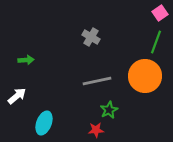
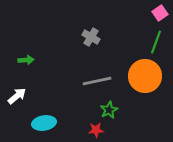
cyan ellipse: rotated 60 degrees clockwise
